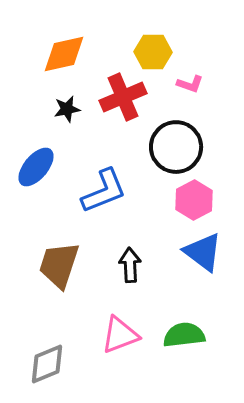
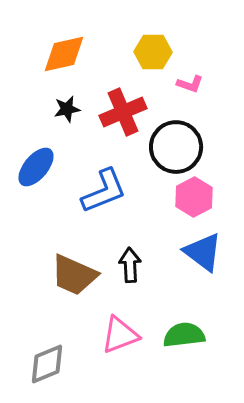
red cross: moved 15 px down
pink hexagon: moved 3 px up
brown trapezoid: moved 15 px right, 10 px down; rotated 84 degrees counterclockwise
